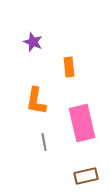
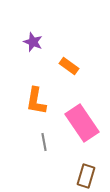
orange rectangle: moved 1 px up; rotated 48 degrees counterclockwise
pink rectangle: rotated 21 degrees counterclockwise
brown rectangle: rotated 60 degrees counterclockwise
